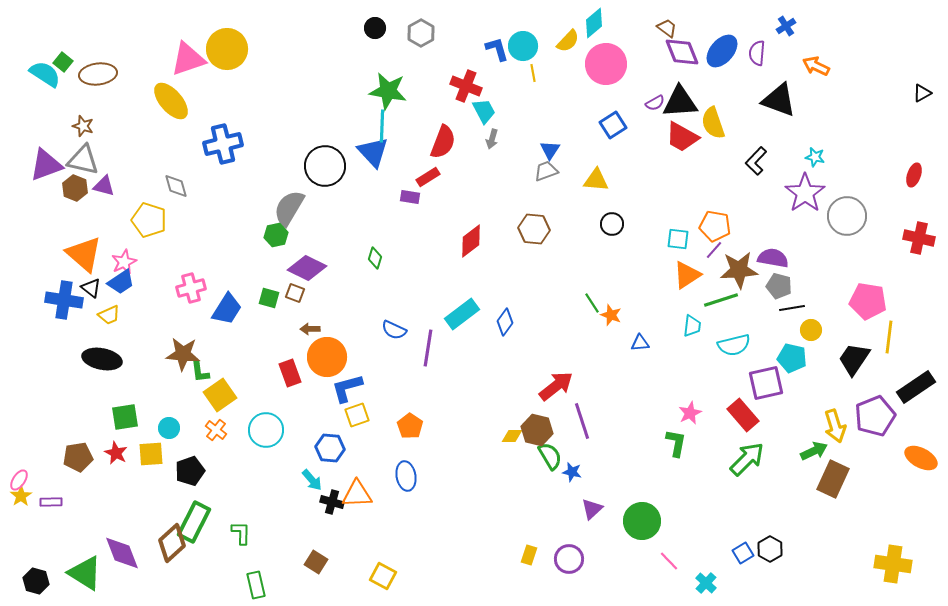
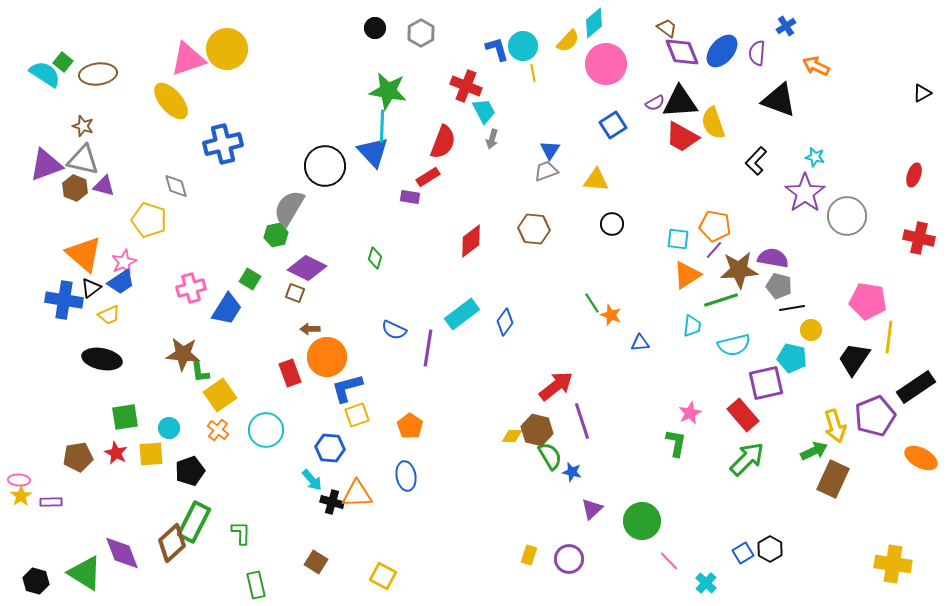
black triangle at (91, 288): rotated 45 degrees clockwise
green square at (269, 298): moved 19 px left, 19 px up; rotated 15 degrees clockwise
orange cross at (216, 430): moved 2 px right
pink ellipse at (19, 480): rotated 60 degrees clockwise
